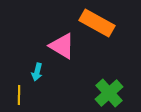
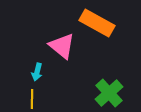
pink triangle: rotated 8 degrees clockwise
yellow line: moved 13 px right, 4 px down
